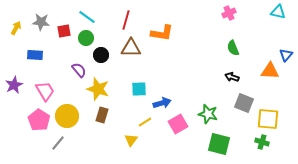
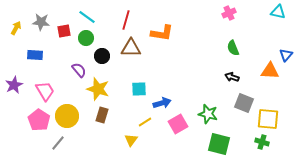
black circle: moved 1 px right, 1 px down
